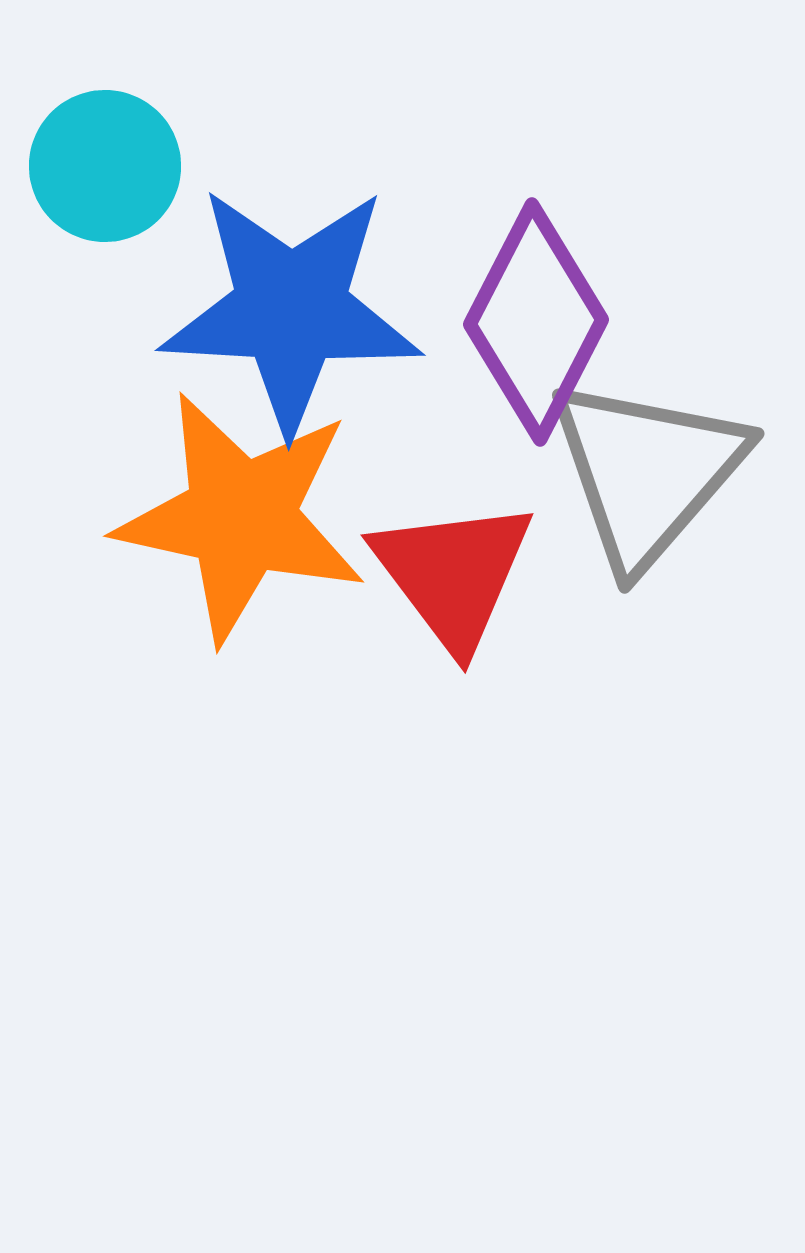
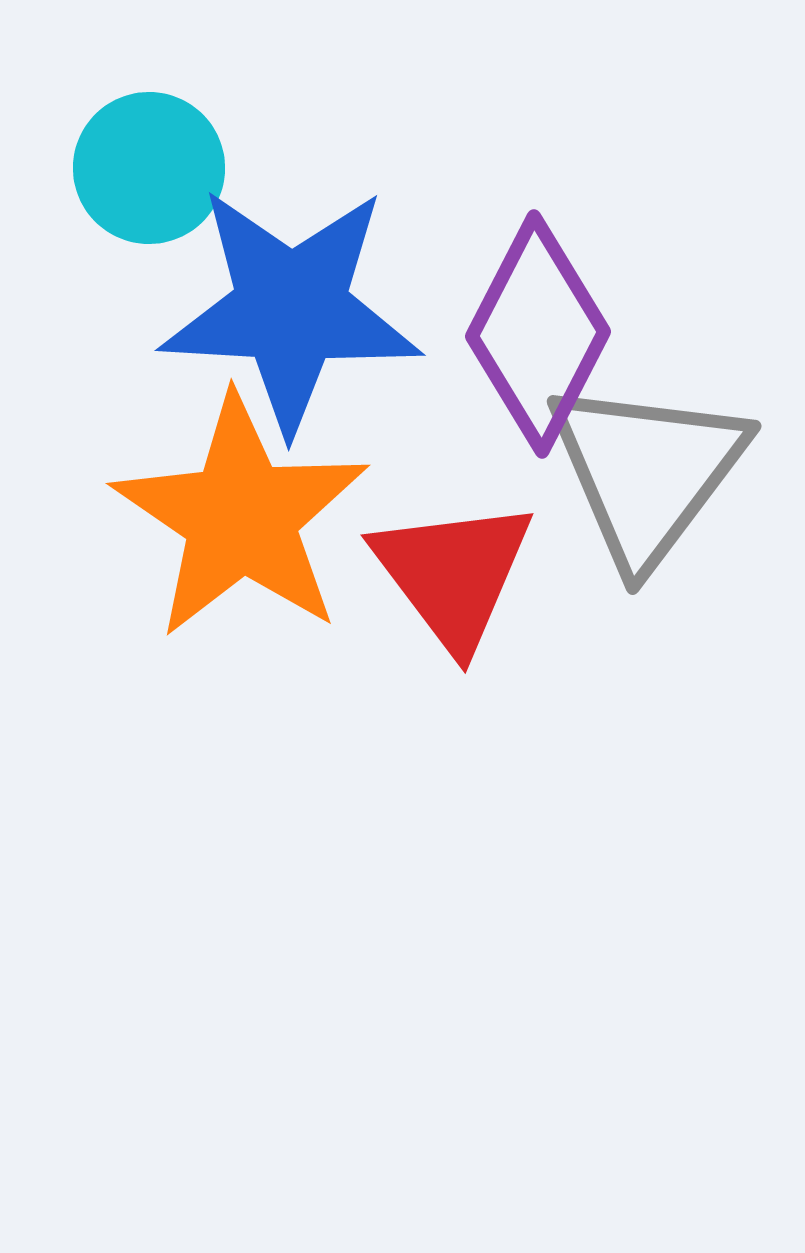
cyan circle: moved 44 px right, 2 px down
purple diamond: moved 2 px right, 12 px down
gray triangle: rotated 4 degrees counterclockwise
orange star: rotated 22 degrees clockwise
